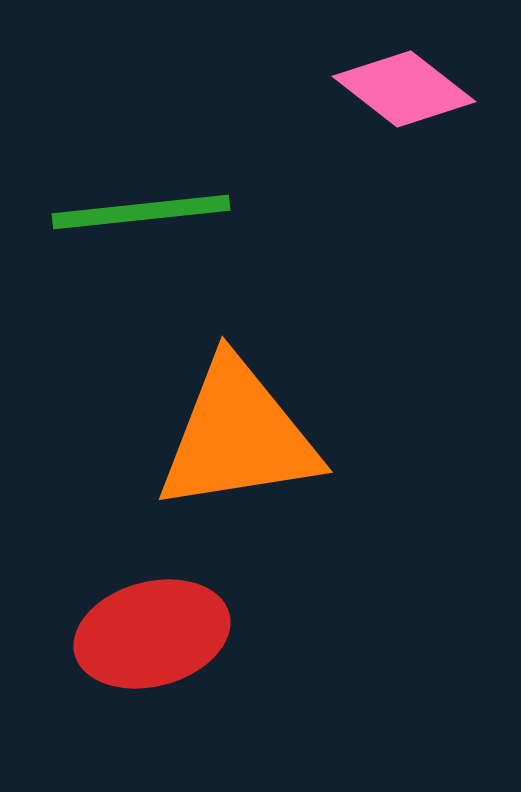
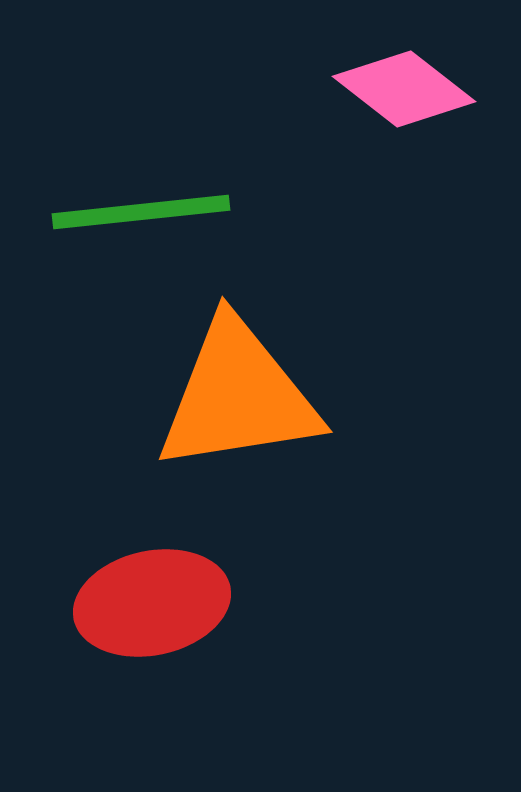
orange triangle: moved 40 px up
red ellipse: moved 31 px up; rotated 3 degrees clockwise
